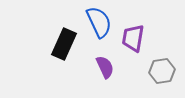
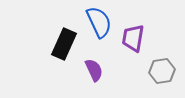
purple semicircle: moved 11 px left, 3 px down
